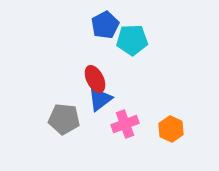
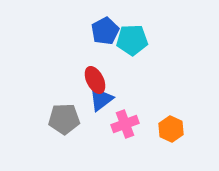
blue pentagon: moved 6 px down
red ellipse: moved 1 px down
blue triangle: moved 1 px right
gray pentagon: rotated 8 degrees counterclockwise
